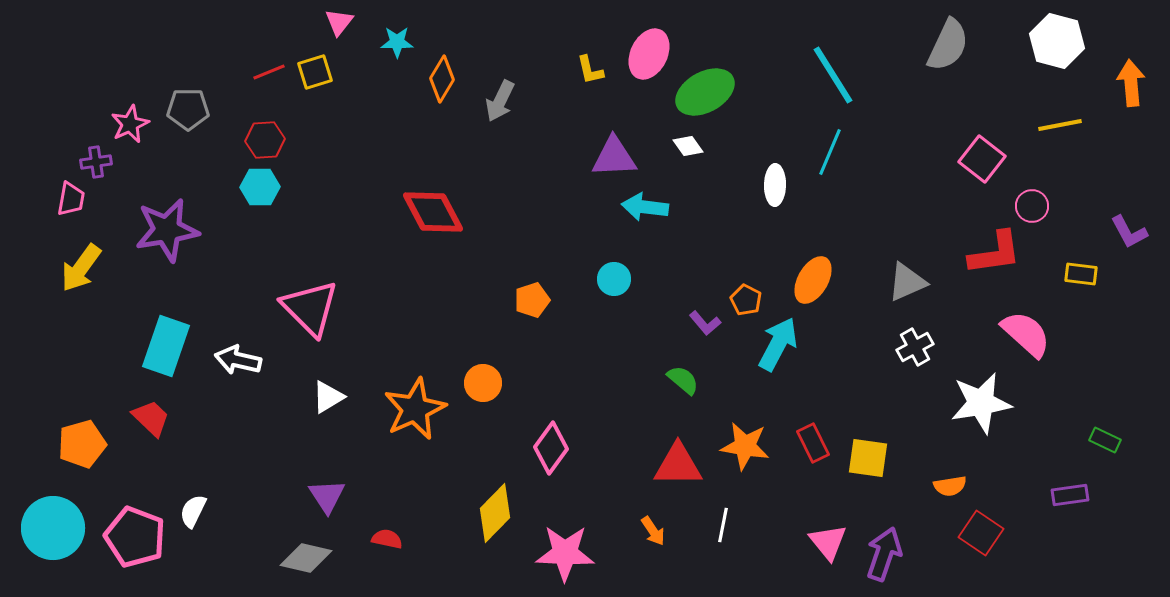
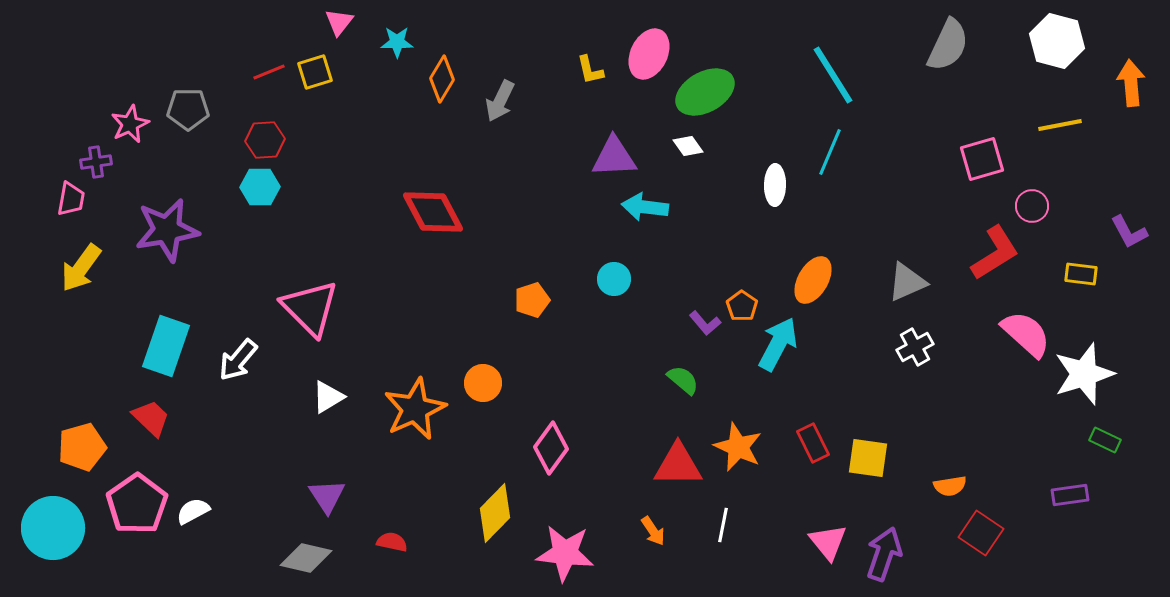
pink square at (982, 159): rotated 36 degrees clockwise
red L-shape at (995, 253): rotated 24 degrees counterclockwise
orange pentagon at (746, 300): moved 4 px left, 6 px down; rotated 8 degrees clockwise
white arrow at (238, 360): rotated 63 degrees counterclockwise
white star at (981, 403): moved 103 px right, 29 px up; rotated 8 degrees counterclockwise
orange pentagon at (82, 444): moved 3 px down
orange star at (745, 446): moved 7 px left, 1 px down; rotated 15 degrees clockwise
white semicircle at (193, 511): rotated 36 degrees clockwise
pink pentagon at (135, 537): moved 2 px right, 33 px up; rotated 16 degrees clockwise
red semicircle at (387, 539): moved 5 px right, 3 px down
pink star at (565, 553): rotated 4 degrees clockwise
